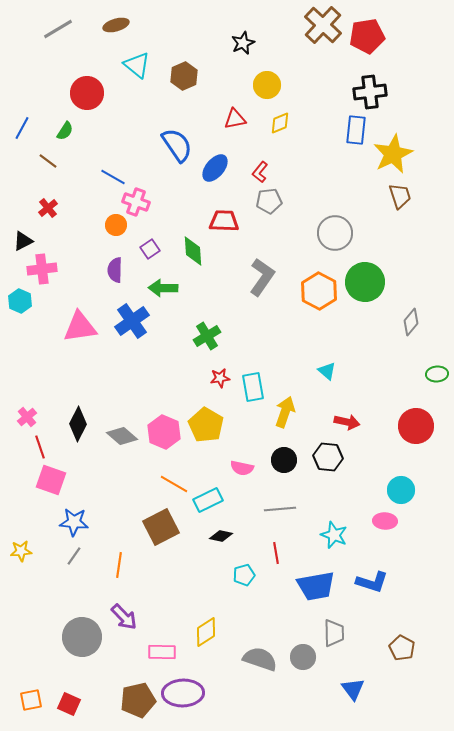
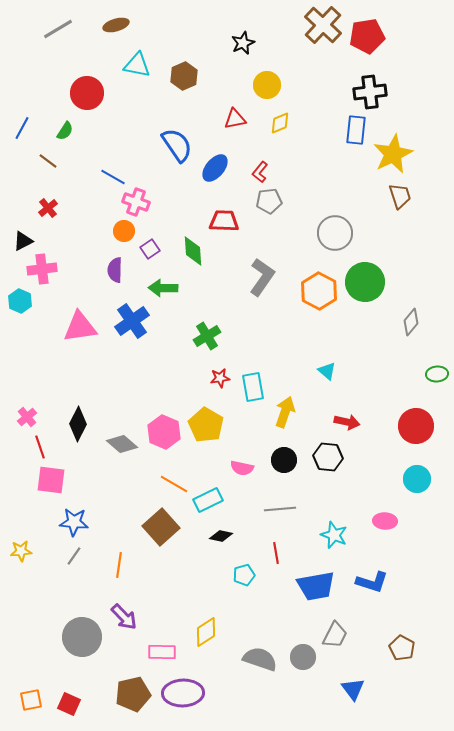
cyan triangle at (137, 65): rotated 28 degrees counterclockwise
orange circle at (116, 225): moved 8 px right, 6 px down
gray diamond at (122, 436): moved 8 px down
pink square at (51, 480): rotated 12 degrees counterclockwise
cyan circle at (401, 490): moved 16 px right, 11 px up
brown square at (161, 527): rotated 15 degrees counterclockwise
gray trapezoid at (334, 633): moved 1 px right, 2 px down; rotated 28 degrees clockwise
brown pentagon at (138, 700): moved 5 px left, 6 px up
